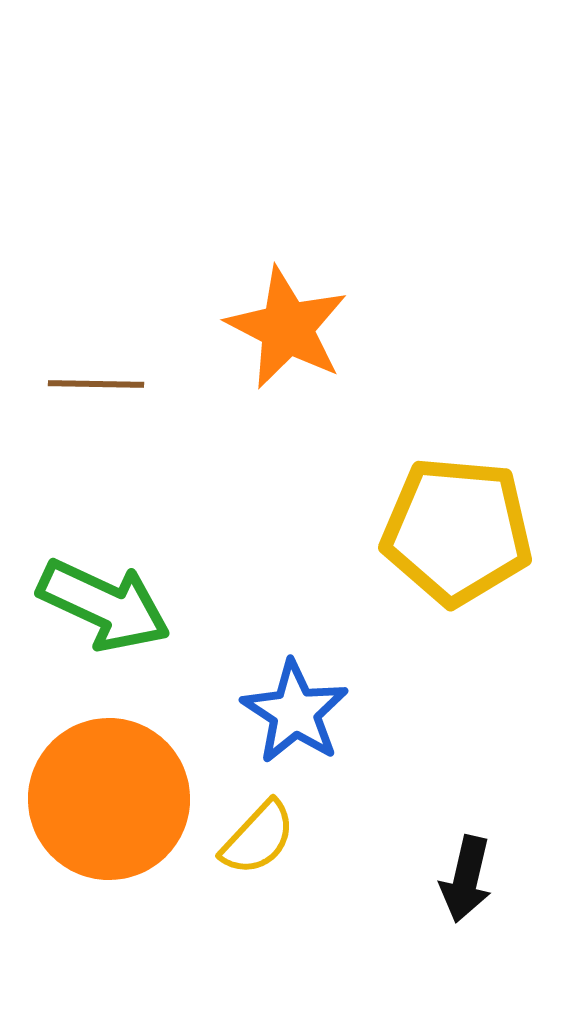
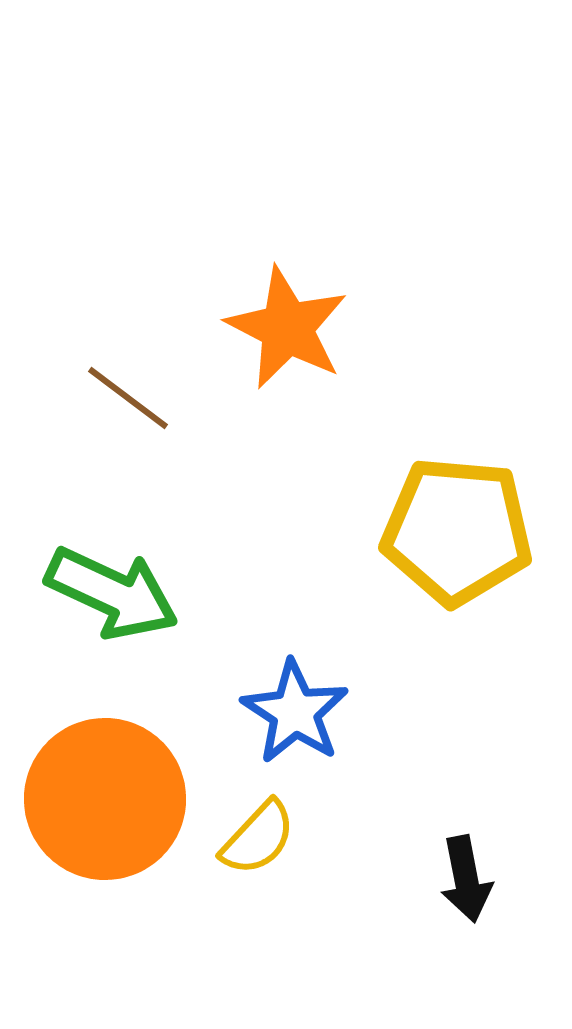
brown line: moved 32 px right, 14 px down; rotated 36 degrees clockwise
green arrow: moved 8 px right, 12 px up
orange circle: moved 4 px left
black arrow: rotated 24 degrees counterclockwise
